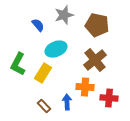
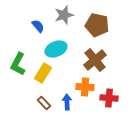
blue semicircle: moved 1 px down
brown rectangle: moved 3 px up
